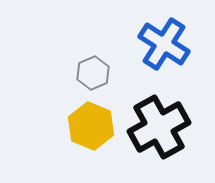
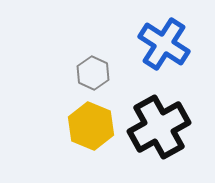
gray hexagon: rotated 12 degrees counterclockwise
